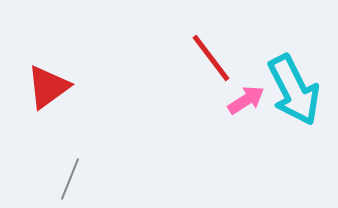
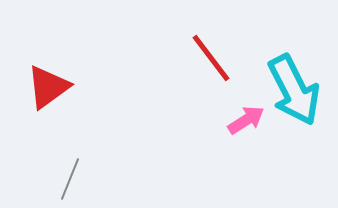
pink arrow: moved 20 px down
